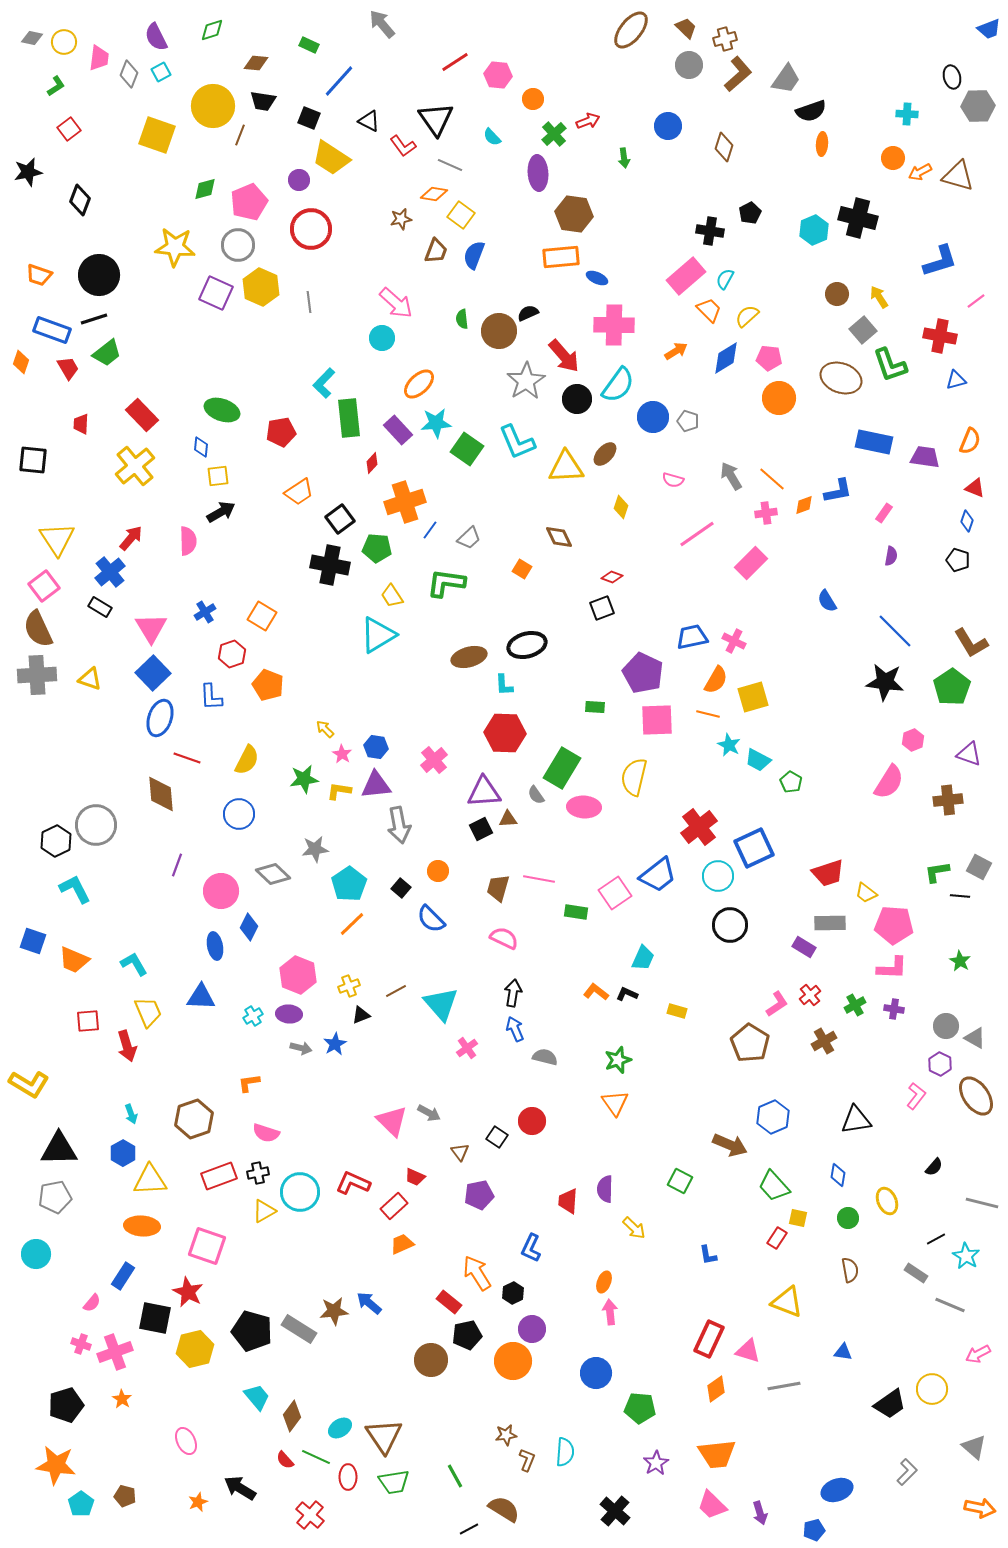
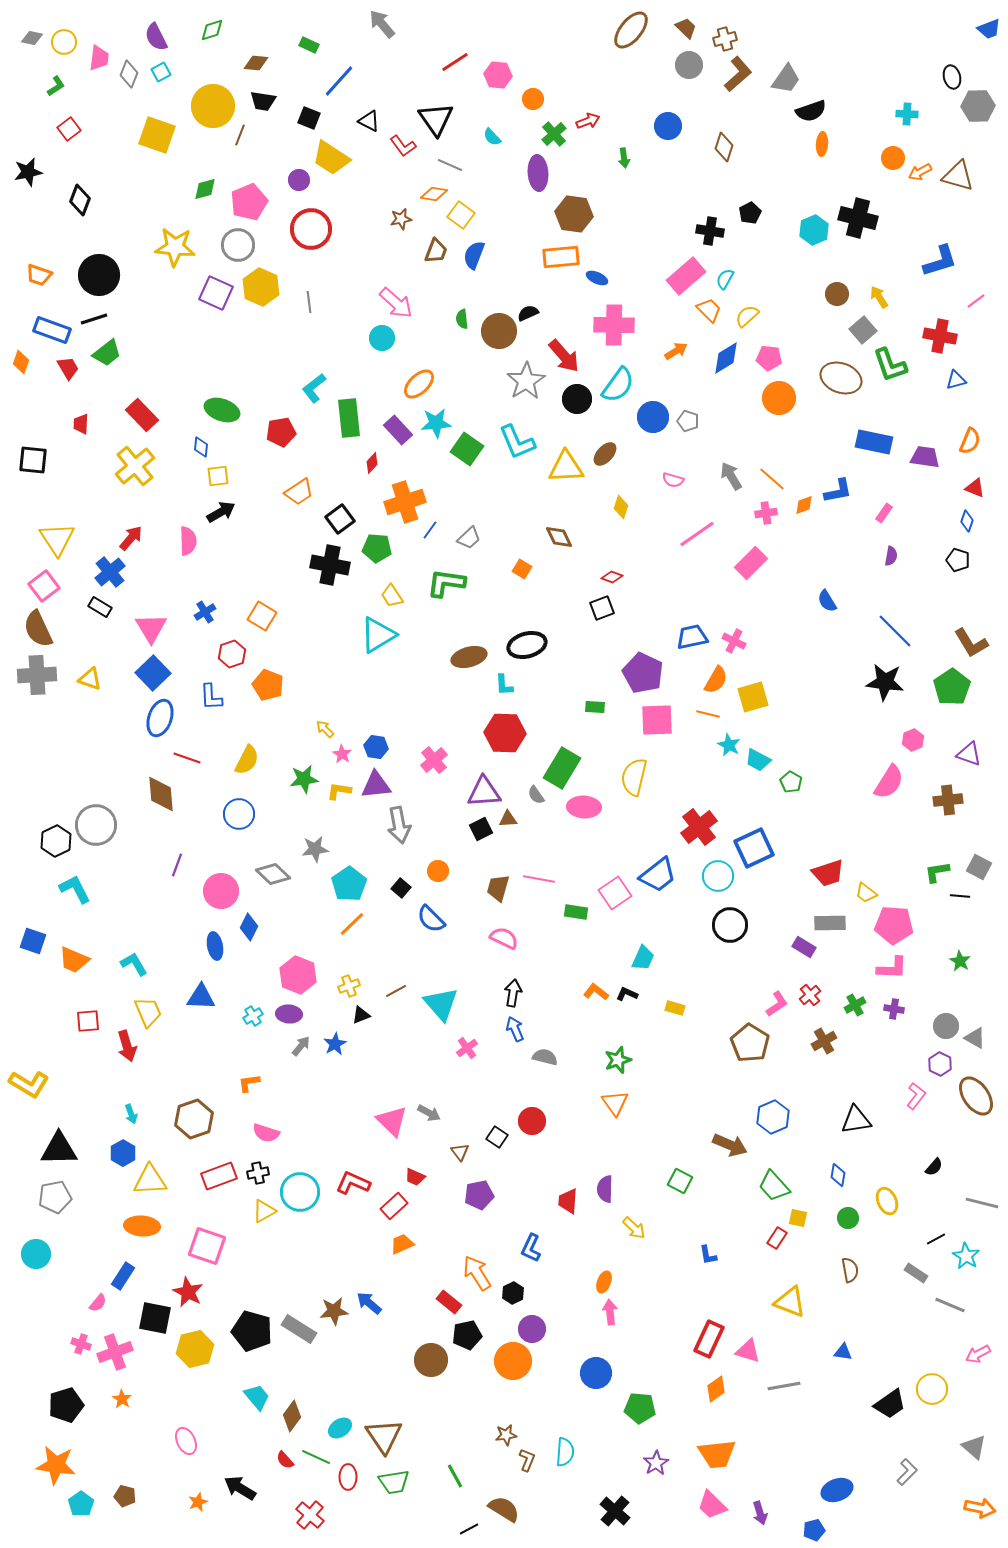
cyan L-shape at (324, 383): moved 10 px left, 5 px down; rotated 8 degrees clockwise
yellow rectangle at (677, 1011): moved 2 px left, 3 px up
gray arrow at (301, 1048): moved 2 px up; rotated 65 degrees counterclockwise
yellow triangle at (787, 1302): moved 3 px right
pink semicircle at (92, 1303): moved 6 px right
